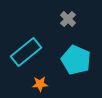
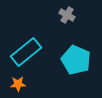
gray cross: moved 1 px left, 4 px up; rotated 14 degrees counterclockwise
orange star: moved 22 px left
